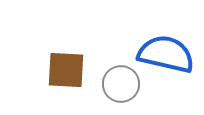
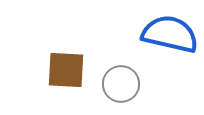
blue semicircle: moved 4 px right, 20 px up
